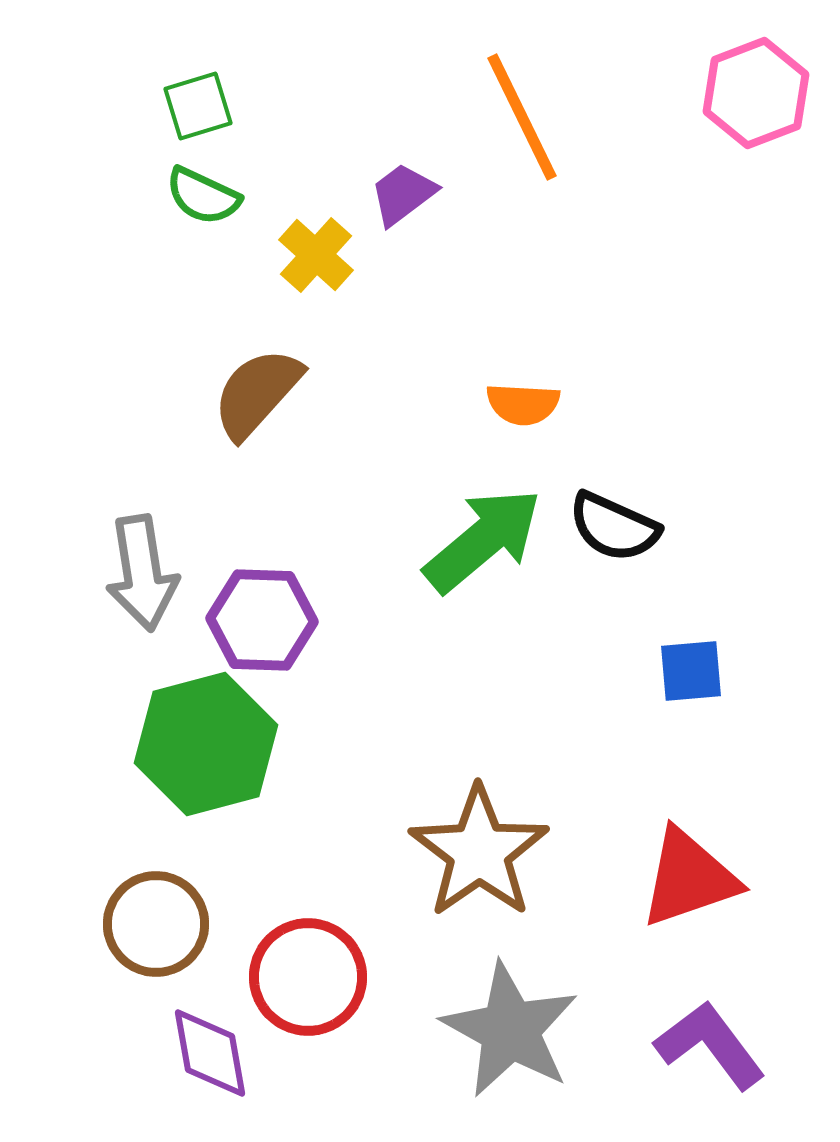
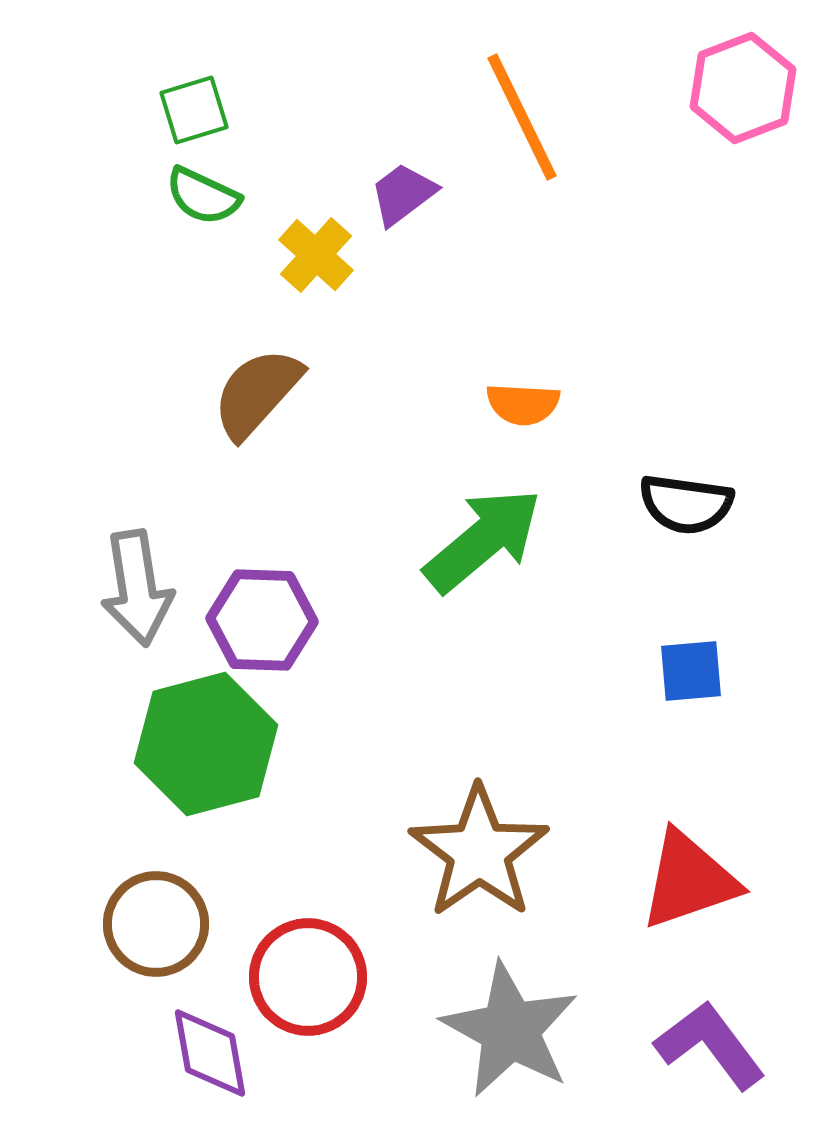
pink hexagon: moved 13 px left, 5 px up
green square: moved 4 px left, 4 px down
black semicircle: moved 72 px right, 23 px up; rotated 16 degrees counterclockwise
gray arrow: moved 5 px left, 15 px down
red triangle: moved 2 px down
